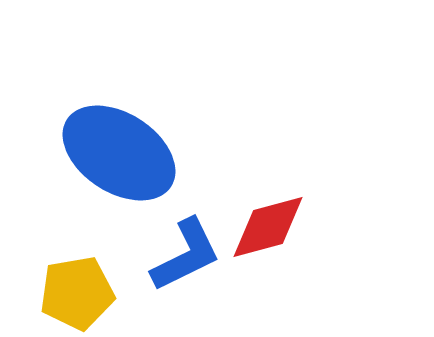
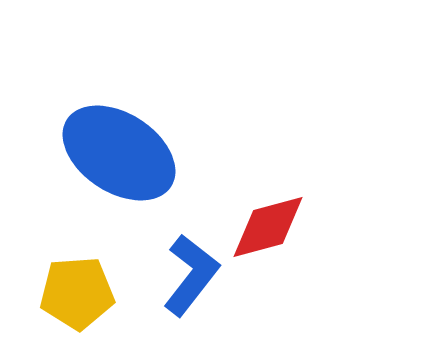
blue L-shape: moved 5 px right, 20 px down; rotated 26 degrees counterclockwise
yellow pentagon: rotated 6 degrees clockwise
